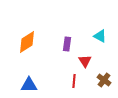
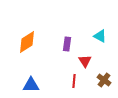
blue triangle: moved 2 px right
